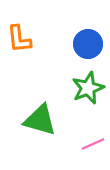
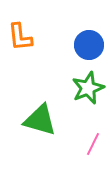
orange L-shape: moved 1 px right, 2 px up
blue circle: moved 1 px right, 1 px down
pink line: rotated 40 degrees counterclockwise
